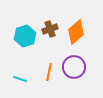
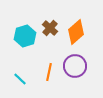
brown cross: moved 1 px up; rotated 28 degrees counterclockwise
purple circle: moved 1 px right, 1 px up
cyan line: rotated 24 degrees clockwise
